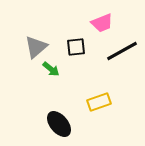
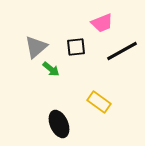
yellow rectangle: rotated 55 degrees clockwise
black ellipse: rotated 16 degrees clockwise
